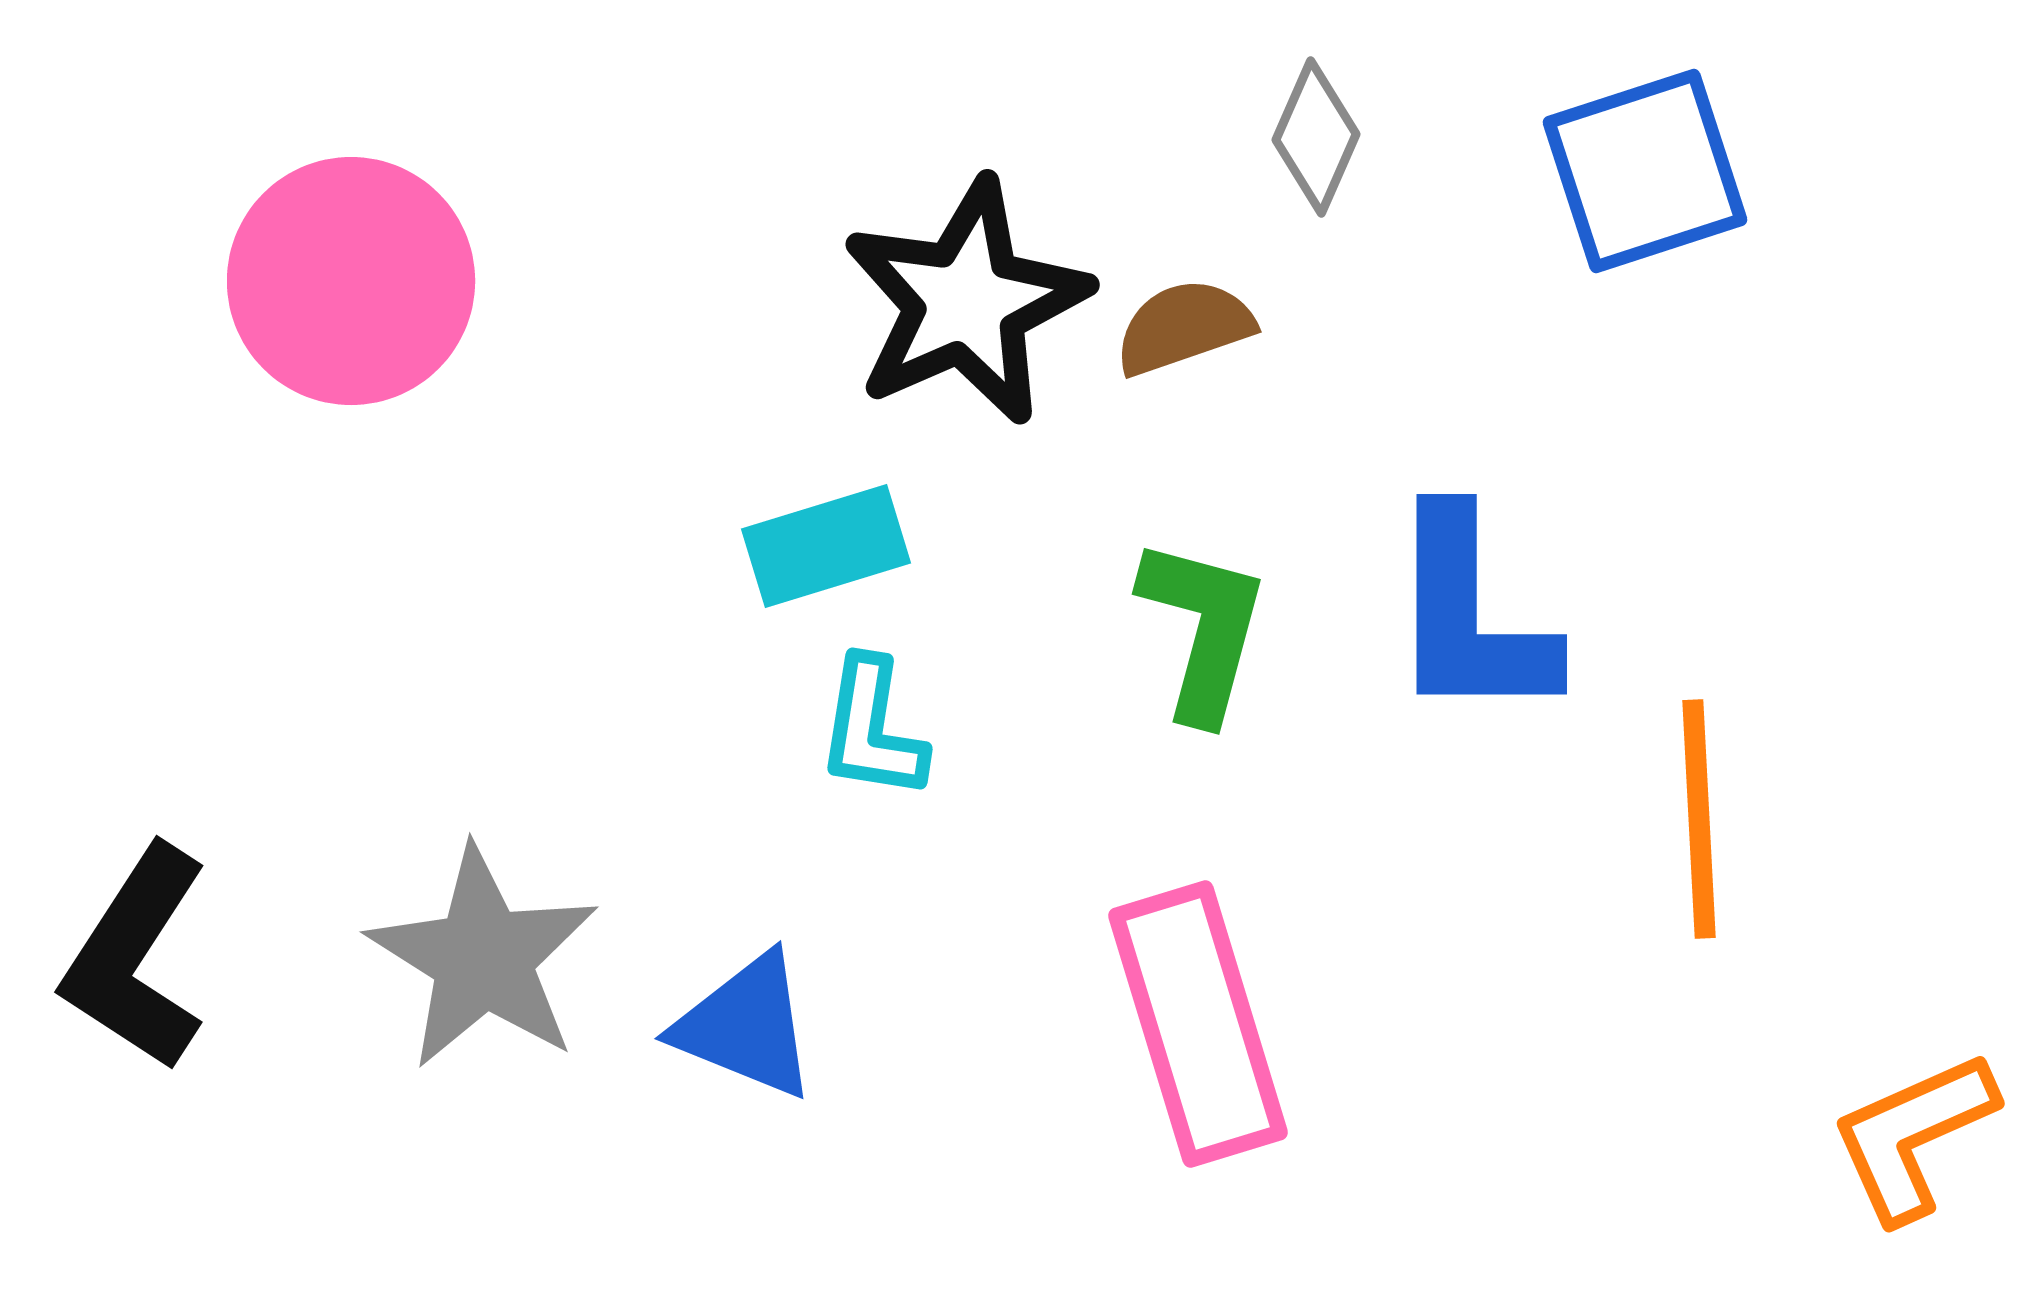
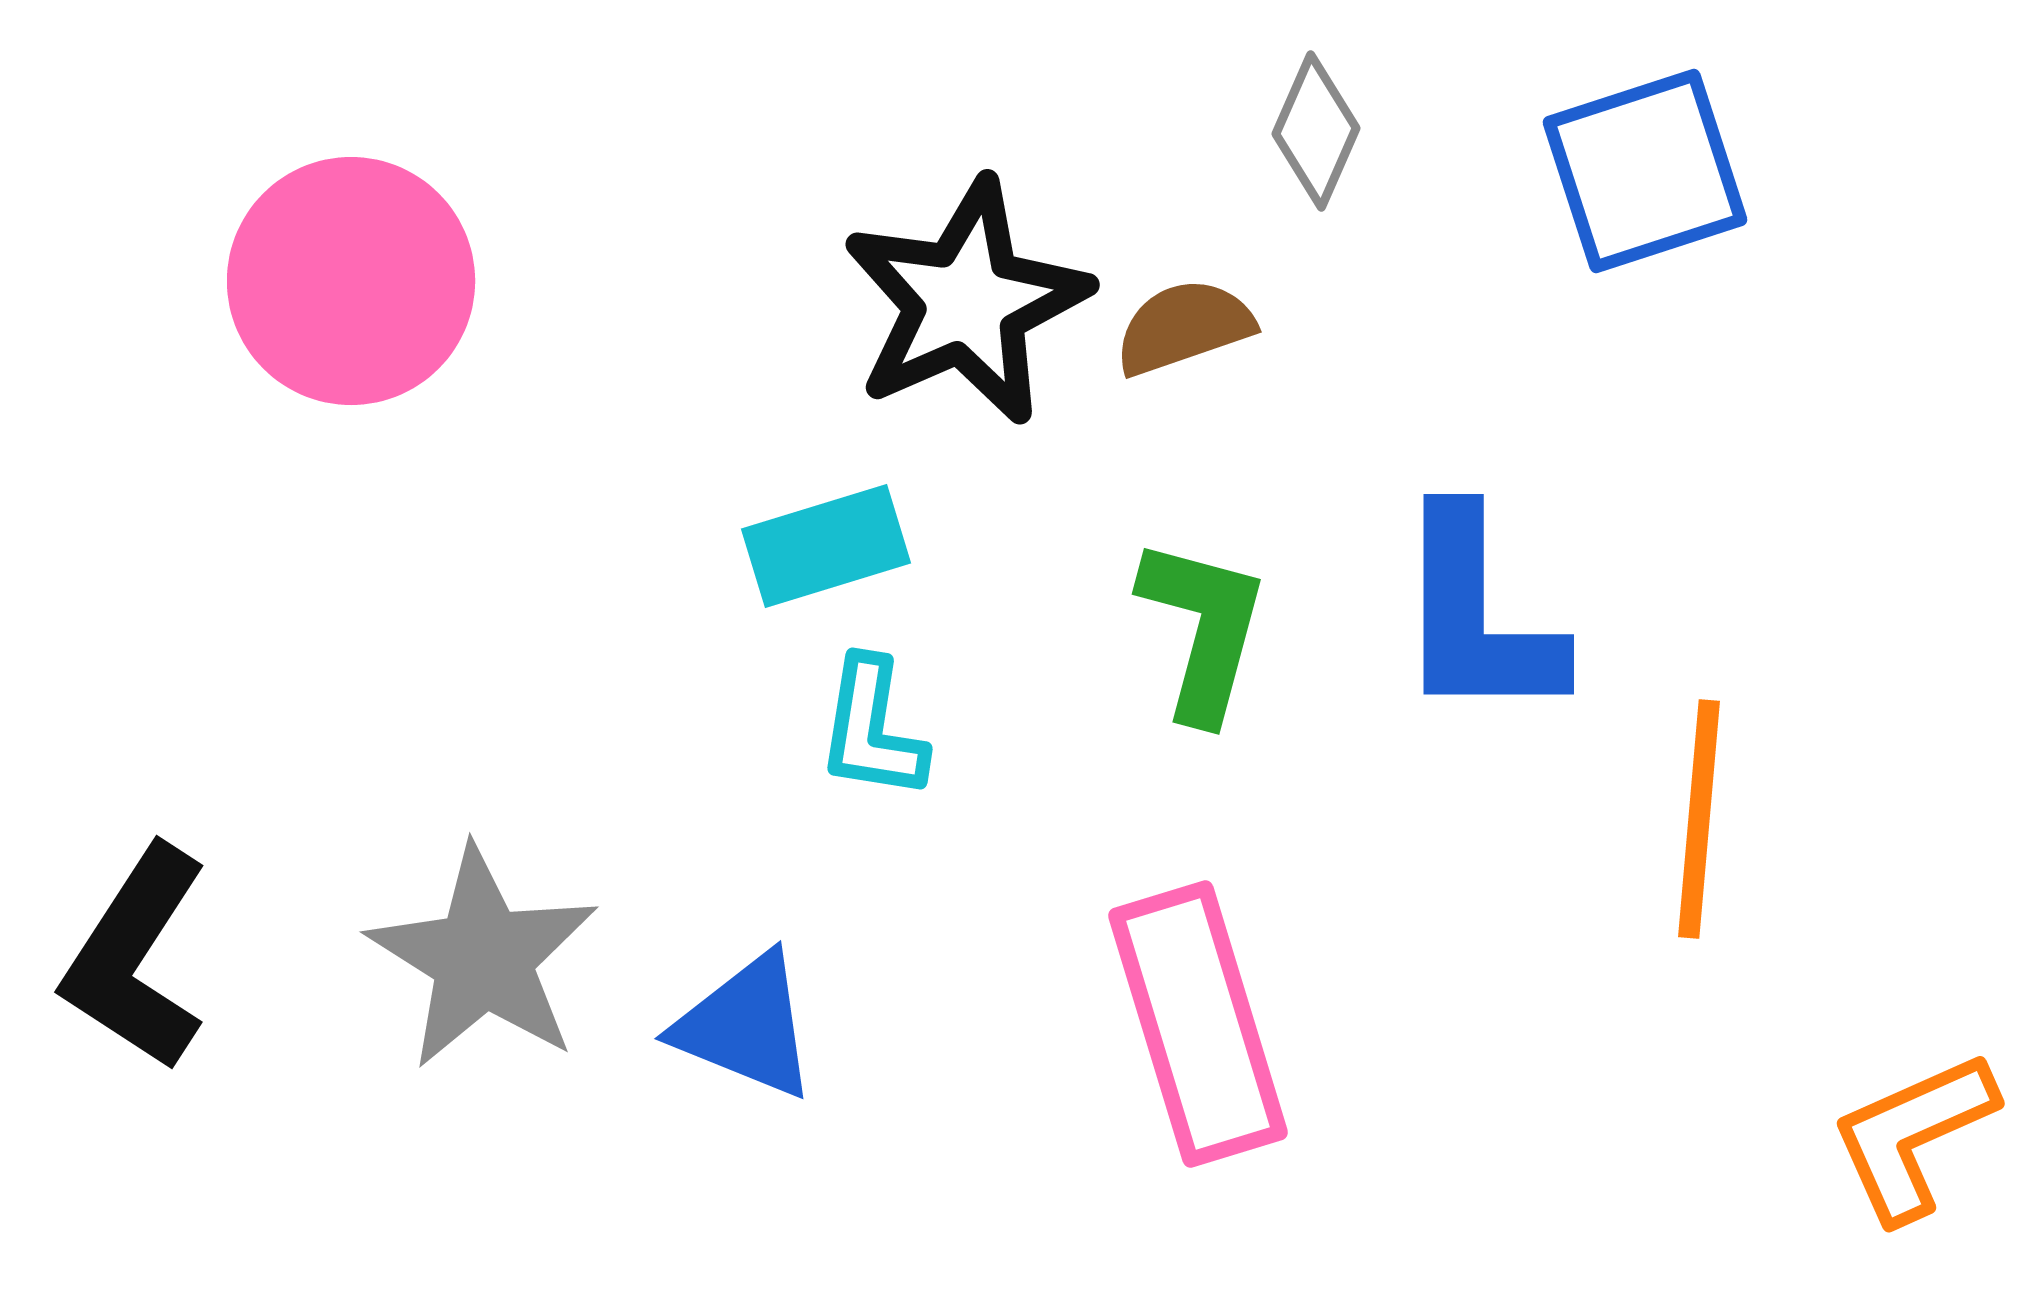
gray diamond: moved 6 px up
blue L-shape: moved 7 px right
orange line: rotated 8 degrees clockwise
